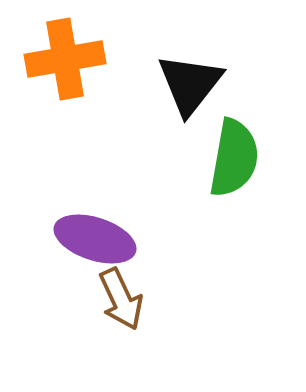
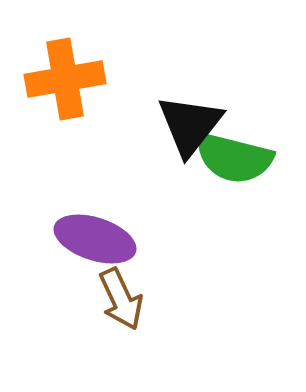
orange cross: moved 20 px down
black triangle: moved 41 px down
green semicircle: rotated 94 degrees clockwise
